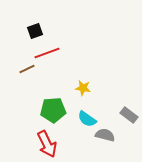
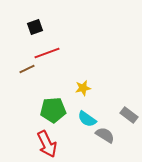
black square: moved 4 px up
yellow star: rotated 21 degrees counterclockwise
gray semicircle: rotated 18 degrees clockwise
